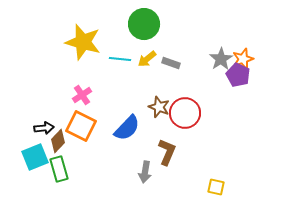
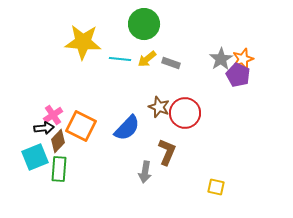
yellow star: rotated 12 degrees counterclockwise
pink cross: moved 29 px left, 20 px down
green rectangle: rotated 20 degrees clockwise
